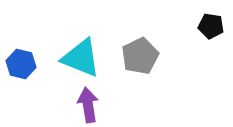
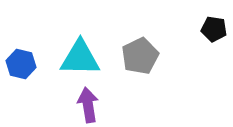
black pentagon: moved 3 px right, 3 px down
cyan triangle: moved 1 px left; rotated 21 degrees counterclockwise
